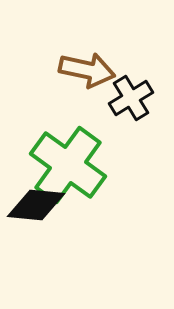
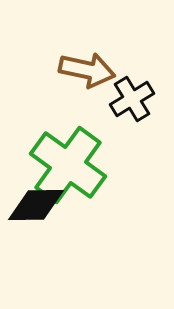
black cross: moved 1 px right, 1 px down
black diamond: rotated 6 degrees counterclockwise
